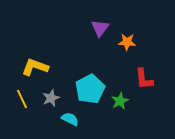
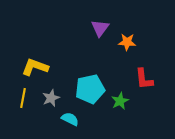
cyan pentagon: rotated 16 degrees clockwise
yellow line: moved 1 px right, 1 px up; rotated 36 degrees clockwise
